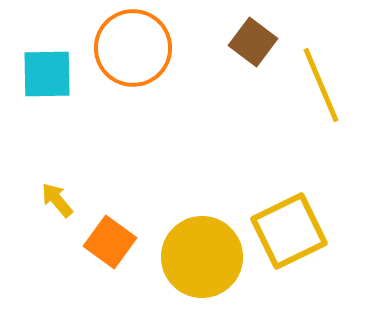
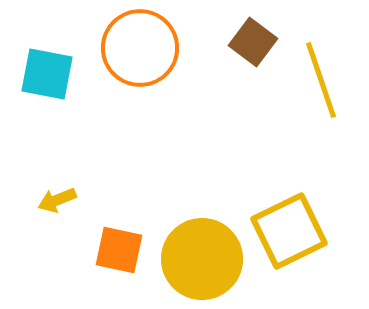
orange circle: moved 7 px right
cyan square: rotated 12 degrees clockwise
yellow line: moved 5 px up; rotated 4 degrees clockwise
yellow arrow: rotated 72 degrees counterclockwise
orange square: moved 9 px right, 8 px down; rotated 24 degrees counterclockwise
yellow circle: moved 2 px down
